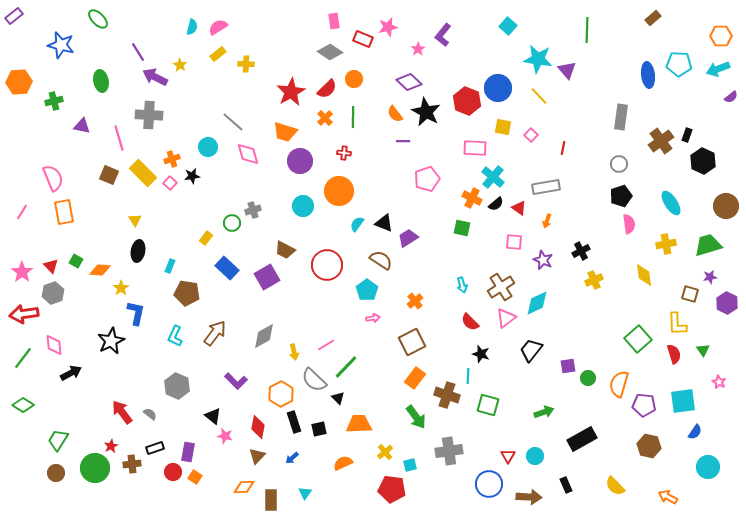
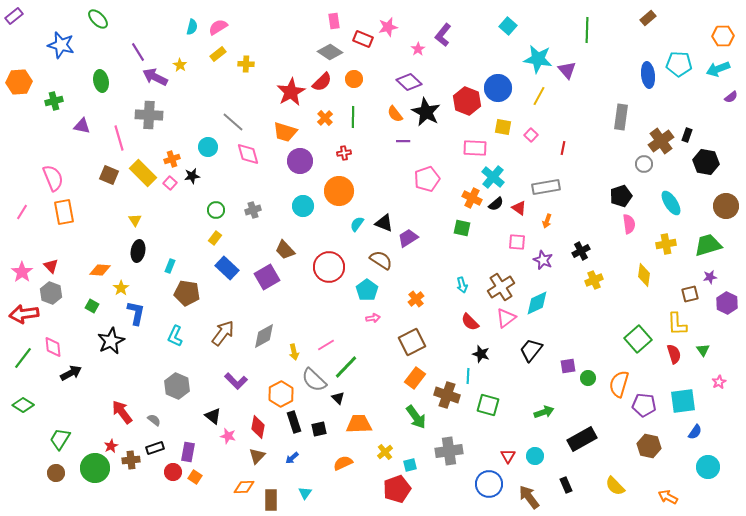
brown rectangle at (653, 18): moved 5 px left
orange hexagon at (721, 36): moved 2 px right
red semicircle at (327, 89): moved 5 px left, 7 px up
yellow line at (539, 96): rotated 72 degrees clockwise
red cross at (344, 153): rotated 16 degrees counterclockwise
black hexagon at (703, 161): moved 3 px right, 1 px down; rotated 15 degrees counterclockwise
gray circle at (619, 164): moved 25 px right
green circle at (232, 223): moved 16 px left, 13 px up
yellow rectangle at (206, 238): moved 9 px right
pink square at (514, 242): moved 3 px right
brown trapezoid at (285, 250): rotated 20 degrees clockwise
green square at (76, 261): moved 16 px right, 45 px down
red circle at (327, 265): moved 2 px right, 2 px down
yellow diamond at (644, 275): rotated 15 degrees clockwise
gray hexagon at (53, 293): moved 2 px left; rotated 20 degrees counterclockwise
brown square at (690, 294): rotated 30 degrees counterclockwise
orange cross at (415, 301): moved 1 px right, 2 px up
brown arrow at (215, 333): moved 8 px right
pink diamond at (54, 345): moved 1 px left, 2 px down
pink star at (719, 382): rotated 16 degrees clockwise
gray semicircle at (150, 414): moved 4 px right, 6 px down
pink star at (225, 436): moved 3 px right
green trapezoid at (58, 440): moved 2 px right, 1 px up
brown cross at (132, 464): moved 1 px left, 4 px up
red pentagon at (392, 489): moved 5 px right; rotated 28 degrees counterclockwise
brown arrow at (529, 497): rotated 130 degrees counterclockwise
